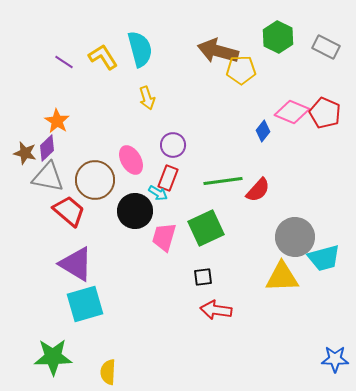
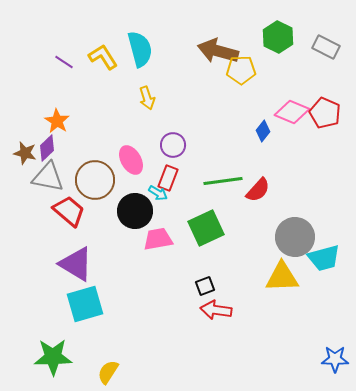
pink trapezoid: moved 6 px left, 2 px down; rotated 64 degrees clockwise
black square: moved 2 px right, 9 px down; rotated 12 degrees counterclockwise
yellow semicircle: rotated 30 degrees clockwise
